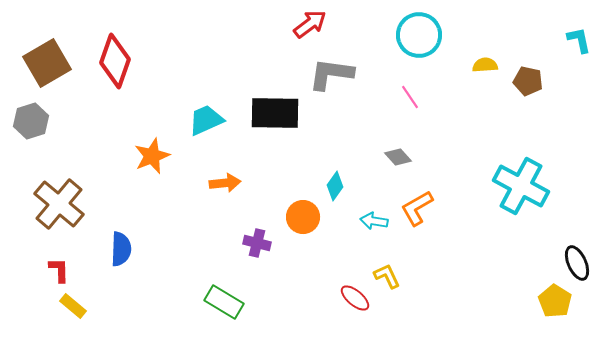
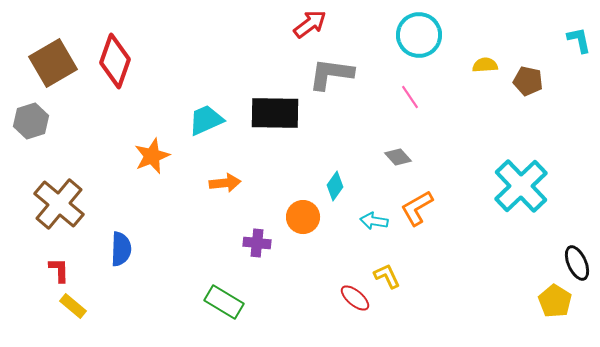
brown square: moved 6 px right
cyan cross: rotated 18 degrees clockwise
purple cross: rotated 8 degrees counterclockwise
